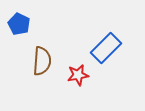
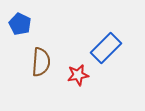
blue pentagon: moved 1 px right
brown semicircle: moved 1 px left, 1 px down
